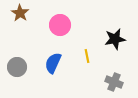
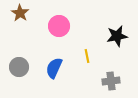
pink circle: moved 1 px left, 1 px down
black star: moved 2 px right, 3 px up
blue semicircle: moved 1 px right, 5 px down
gray circle: moved 2 px right
gray cross: moved 3 px left, 1 px up; rotated 30 degrees counterclockwise
